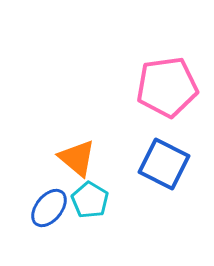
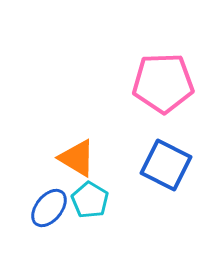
pink pentagon: moved 4 px left, 4 px up; rotated 6 degrees clockwise
orange triangle: rotated 9 degrees counterclockwise
blue square: moved 2 px right, 1 px down
